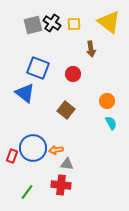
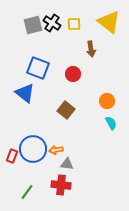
blue circle: moved 1 px down
